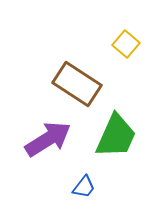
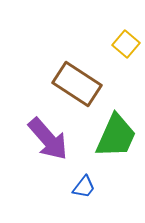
purple arrow: rotated 81 degrees clockwise
